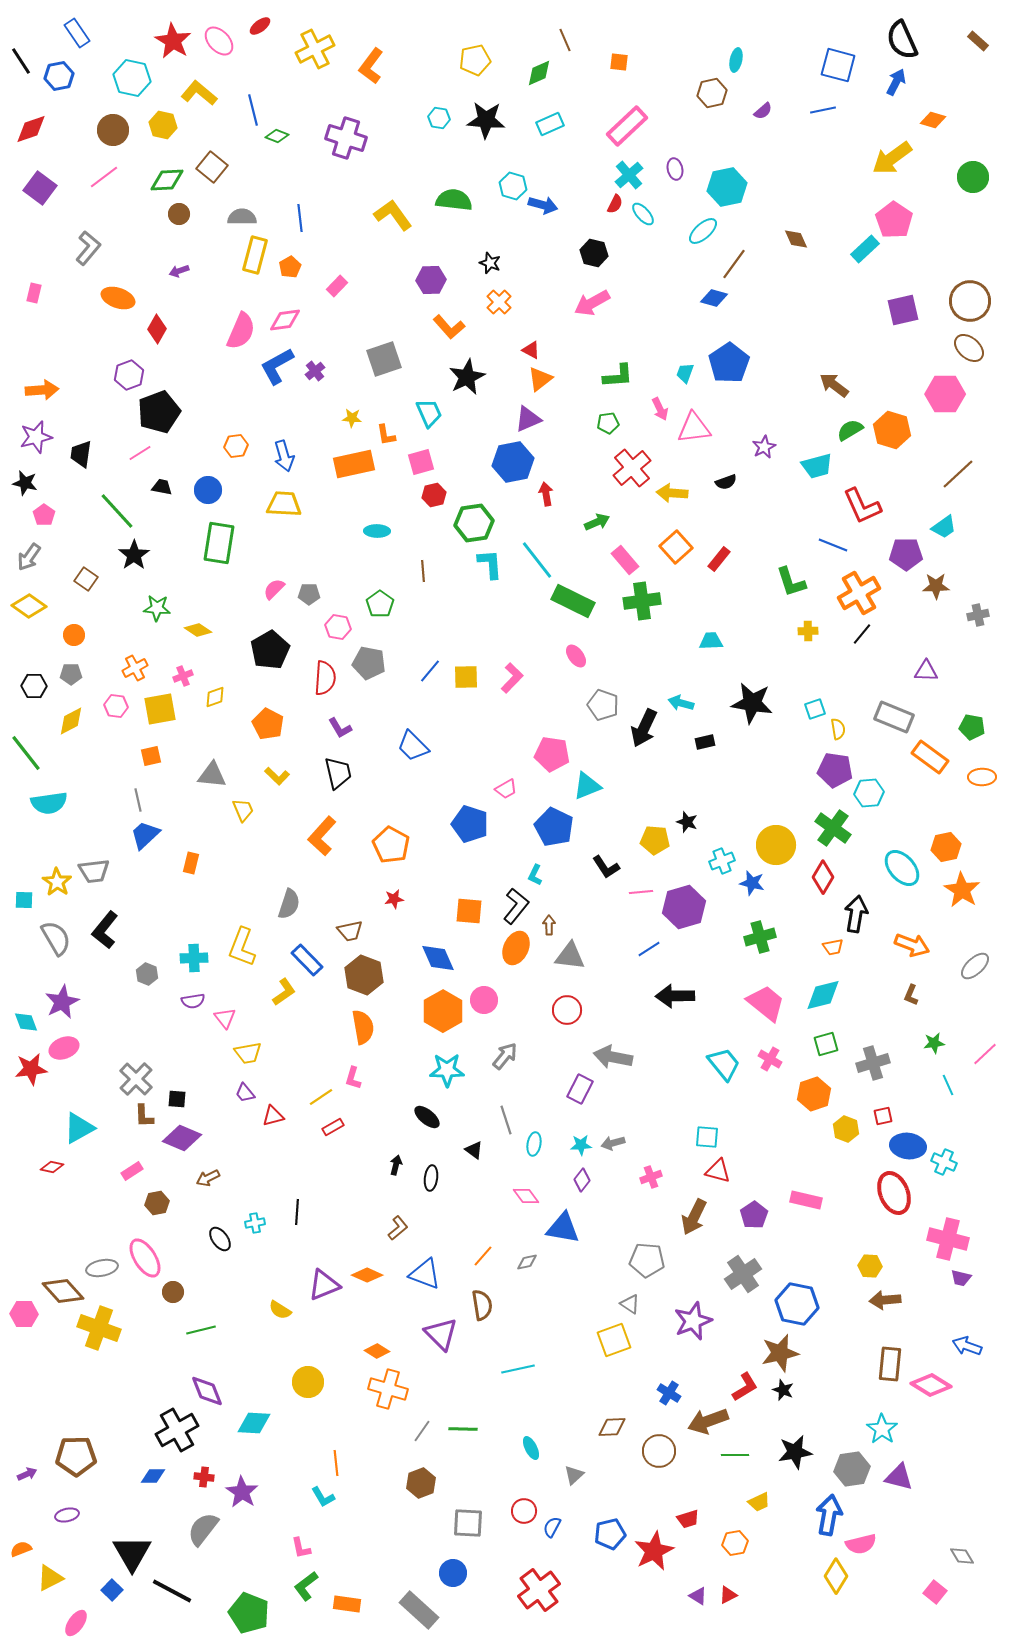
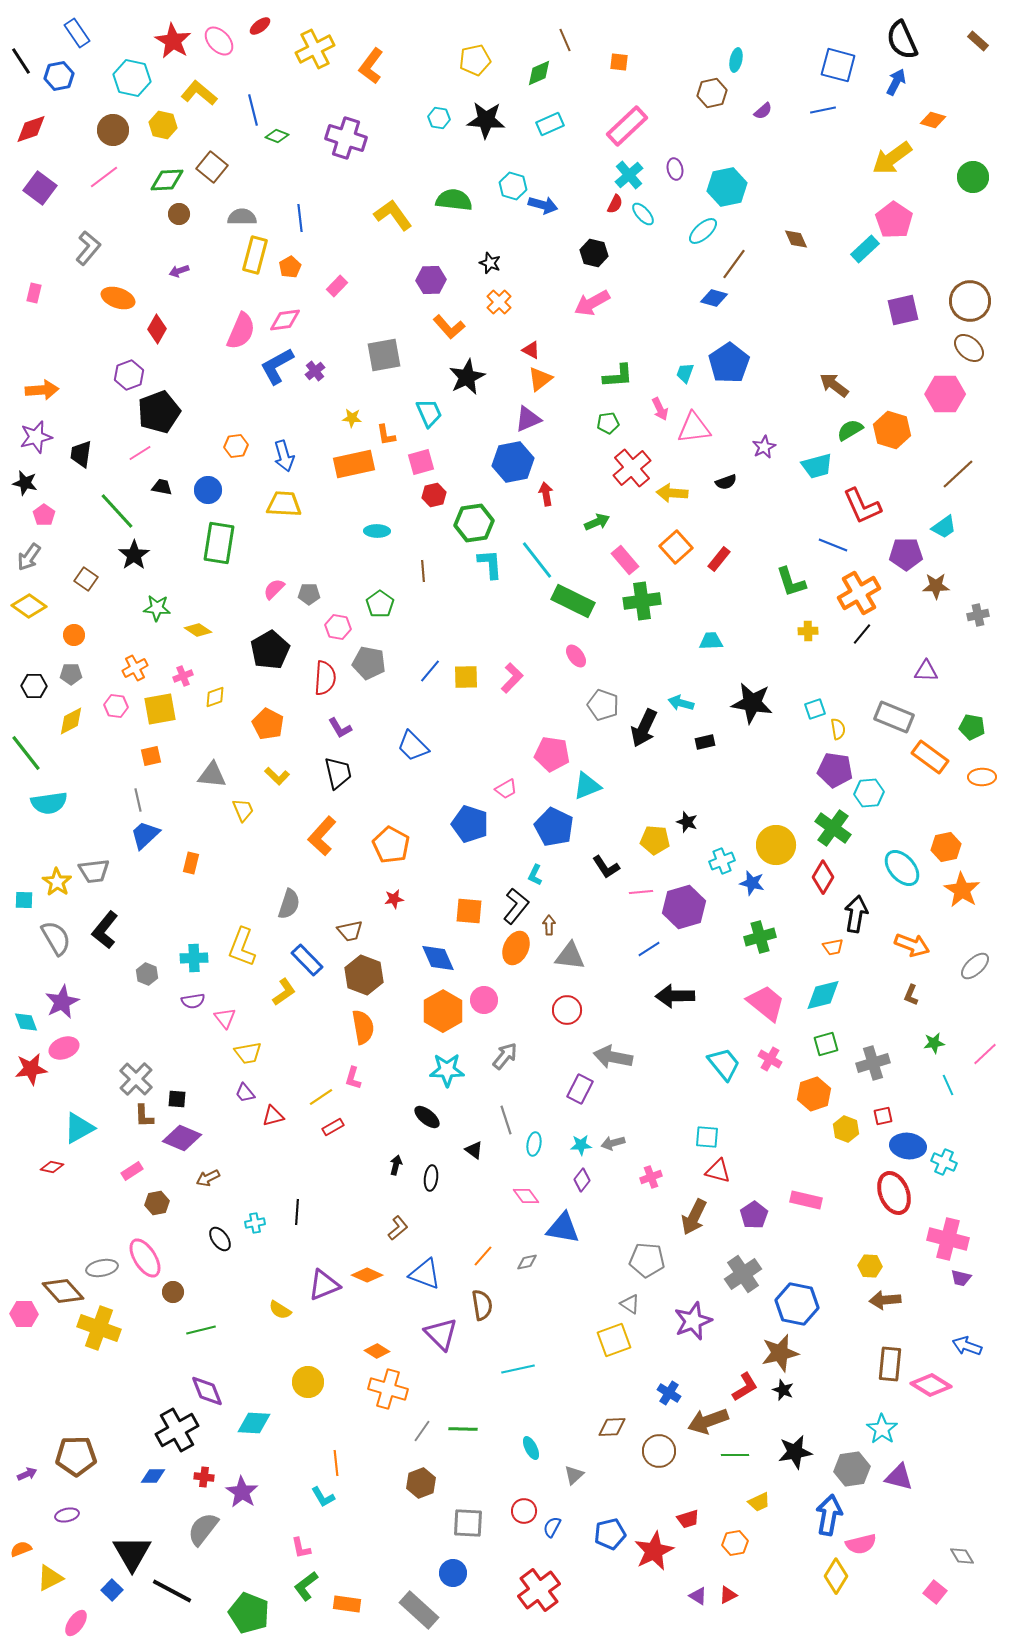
gray square at (384, 359): moved 4 px up; rotated 9 degrees clockwise
